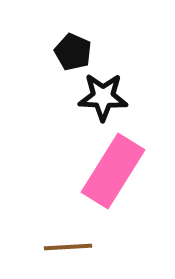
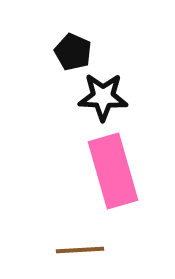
pink rectangle: rotated 48 degrees counterclockwise
brown line: moved 12 px right, 3 px down
